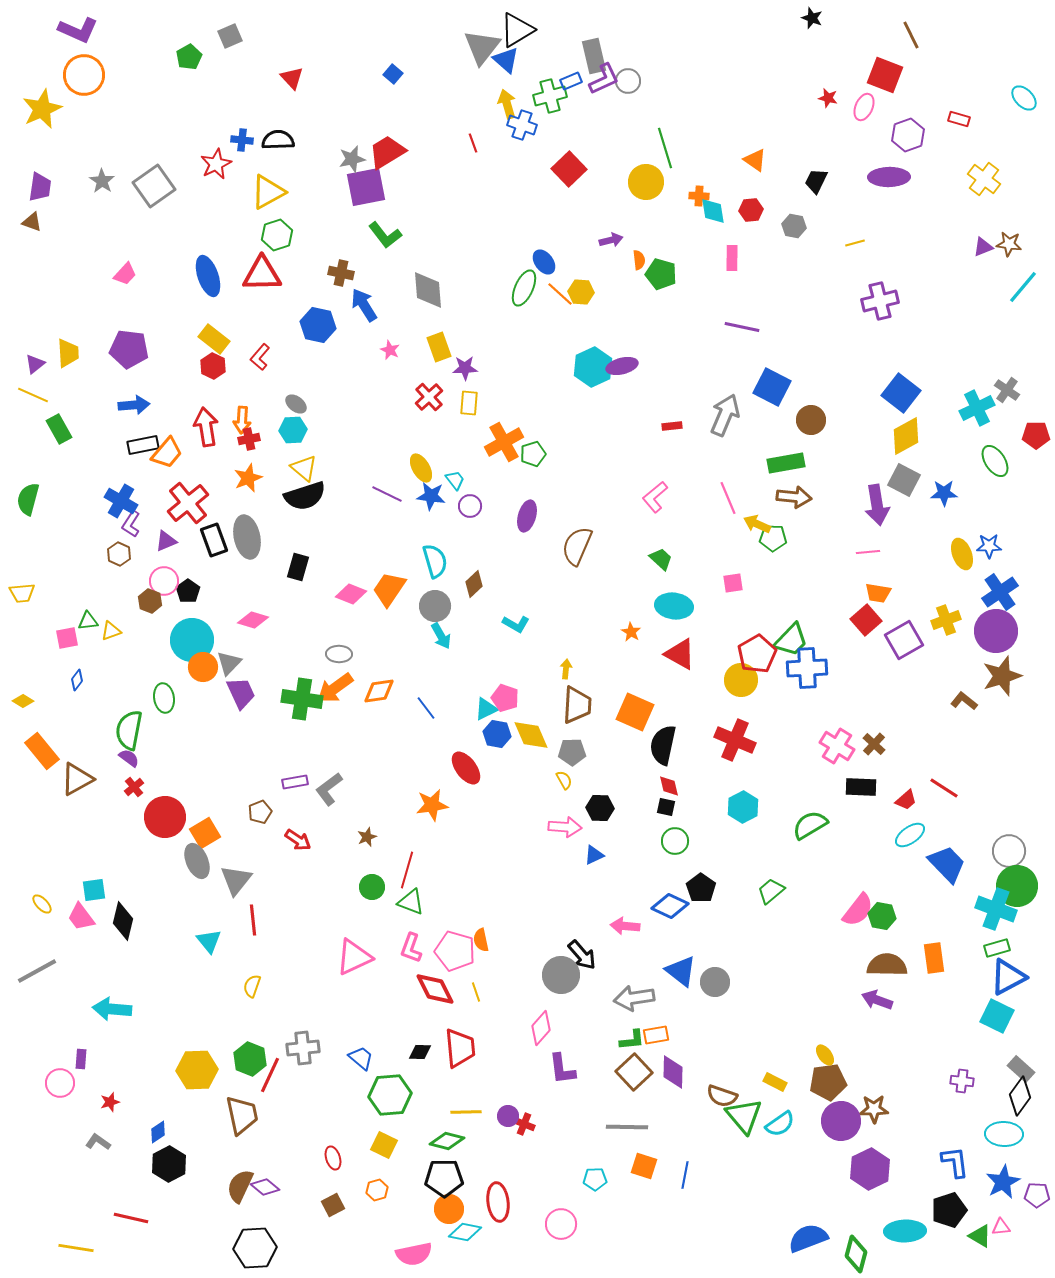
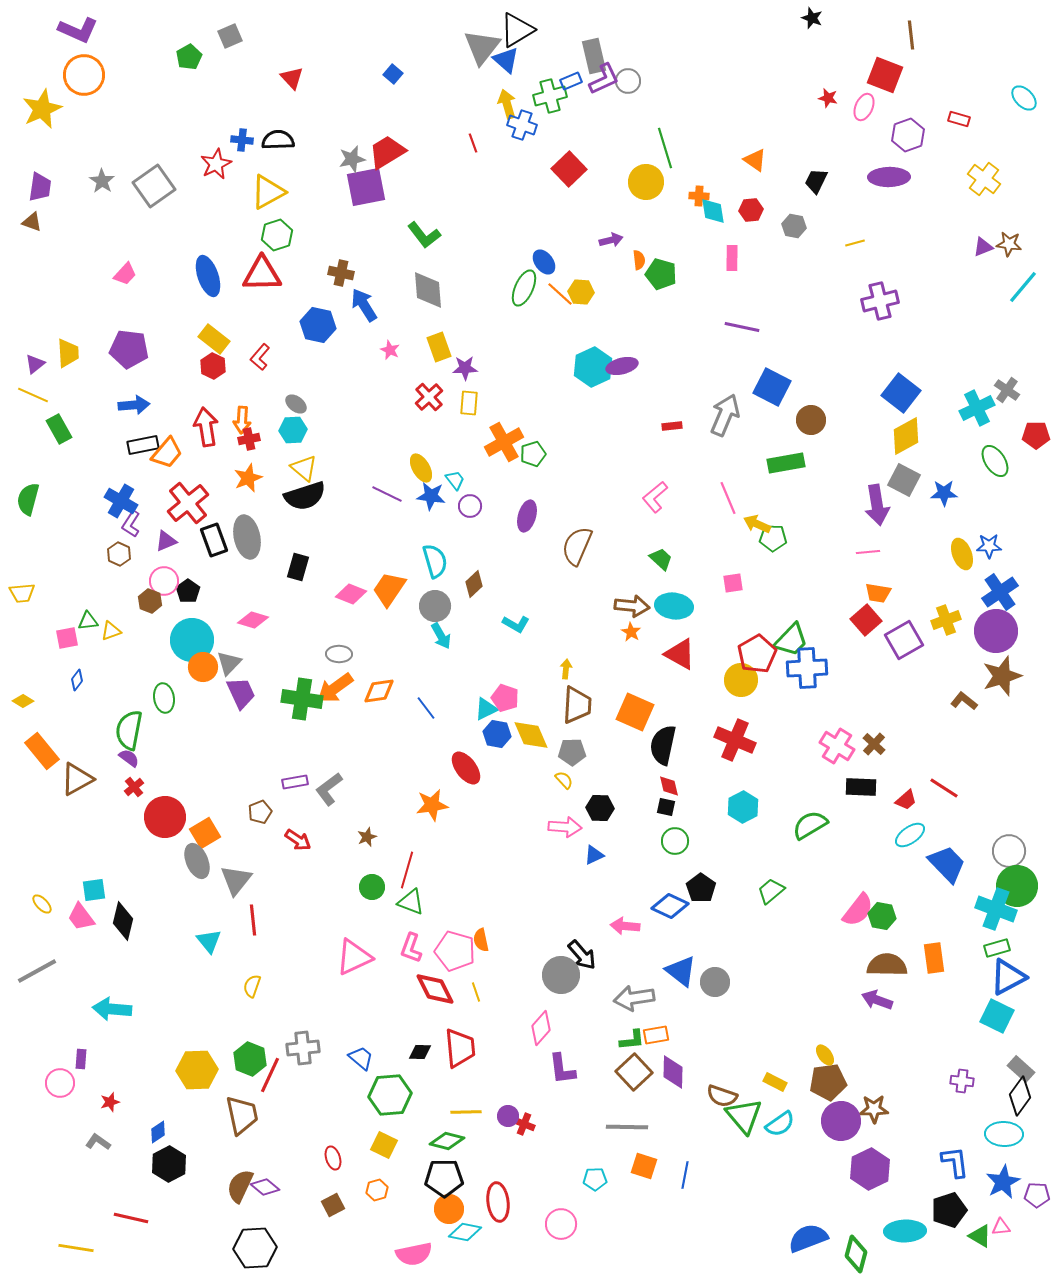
brown line at (911, 35): rotated 20 degrees clockwise
green L-shape at (385, 235): moved 39 px right
brown arrow at (794, 497): moved 162 px left, 109 px down
yellow semicircle at (564, 780): rotated 12 degrees counterclockwise
